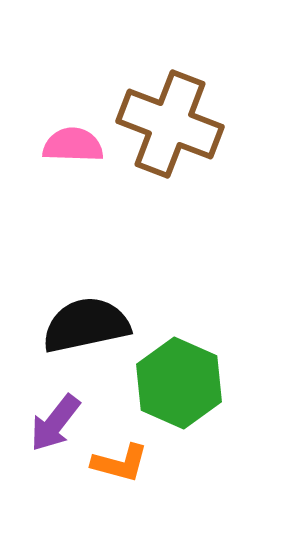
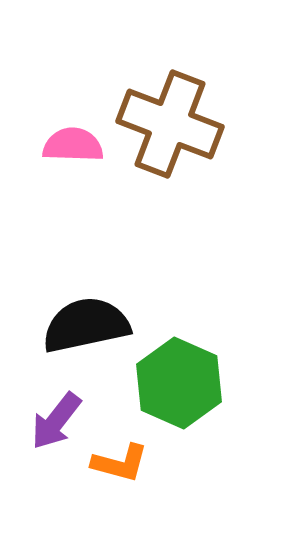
purple arrow: moved 1 px right, 2 px up
